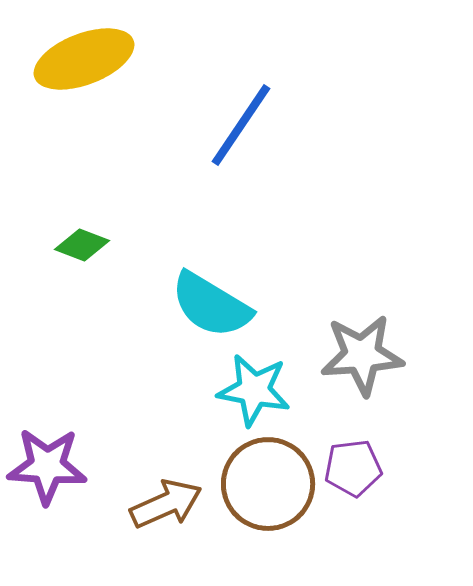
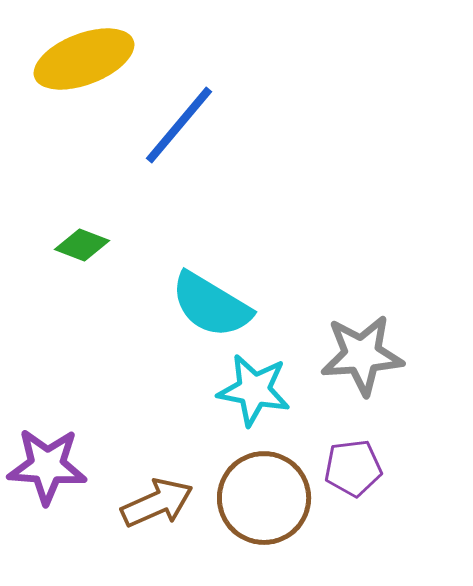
blue line: moved 62 px left; rotated 6 degrees clockwise
brown circle: moved 4 px left, 14 px down
brown arrow: moved 9 px left, 1 px up
